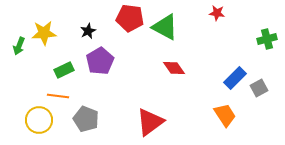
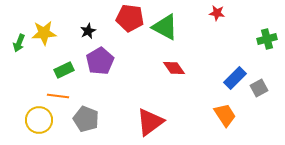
green arrow: moved 3 px up
